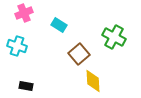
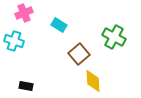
cyan cross: moved 3 px left, 5 px up
